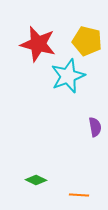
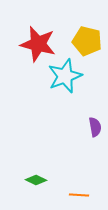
cyan star: moved 3 px left
